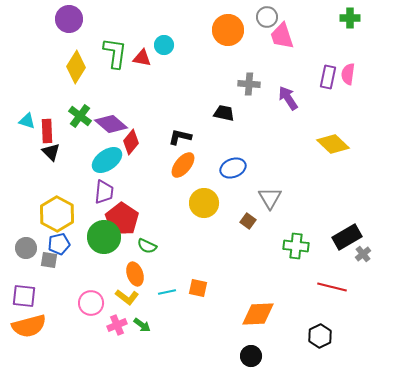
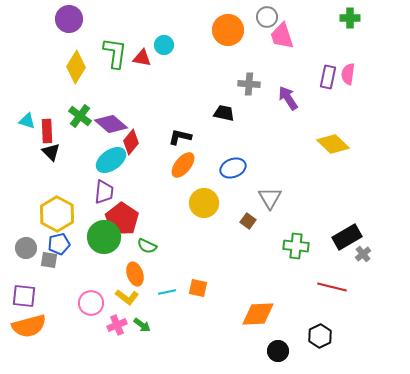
cyan ellipse at (107, 160): moved 4 px right
black circle at (251, 356): moved 27 px right, 5 px up
